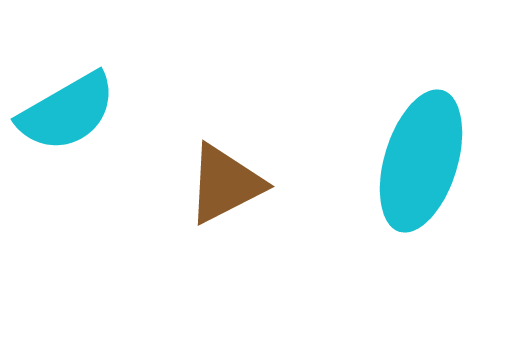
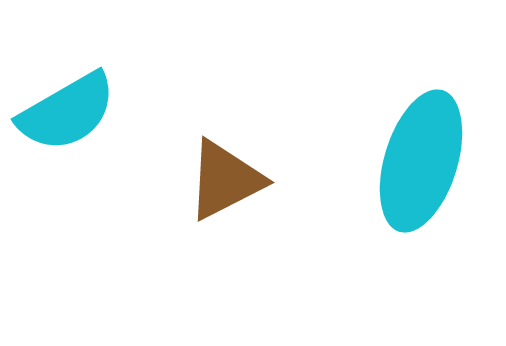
brown triangle: moved 4 px up
